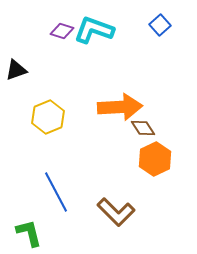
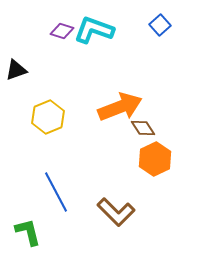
orange arrow: rotated 18 degrees counterclockwise
green L-shape: moved 1 px left, 1 px up
